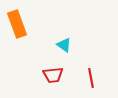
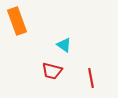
orange rectangle: moved 3 px up
red trapezoid: moved 1 px left, 4 px up; rotated 20 degrees clockwise
